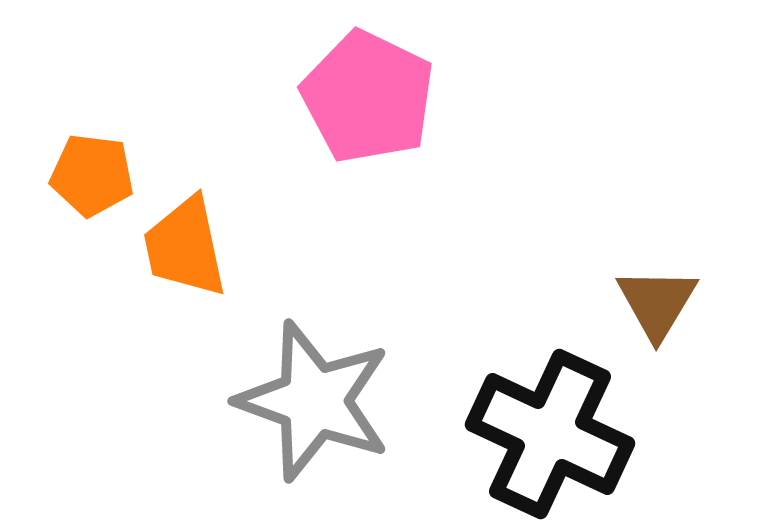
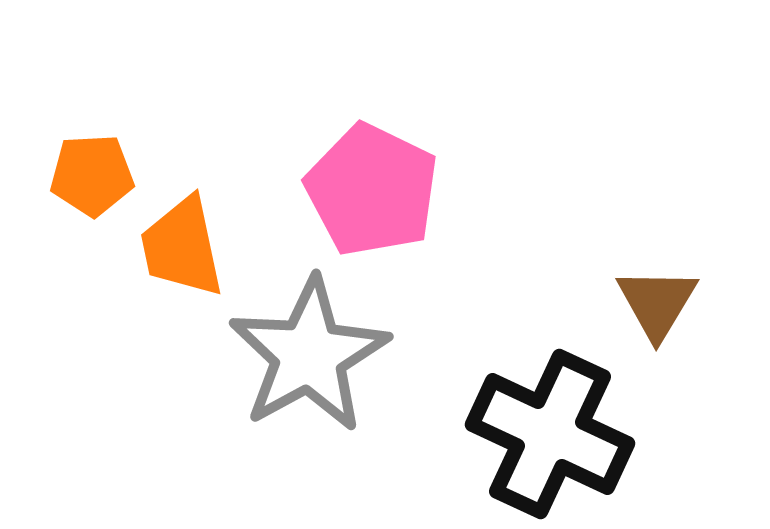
pink pentagon: moved 4 px right, 93 px down
orange pentagon: rotated 10 degrees counterclockwise
orange trapezoid: moved 3 px left
gray star: moved 5 px left, 46 px up; rotated 23 degrees clockwise
